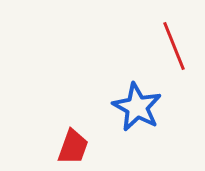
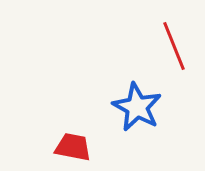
red trapezoid: rotated 99 degrees counterclockwise
